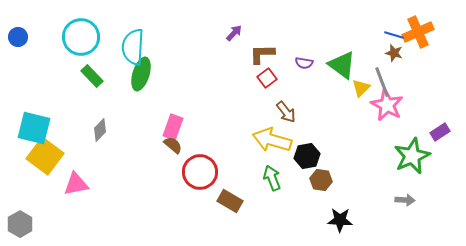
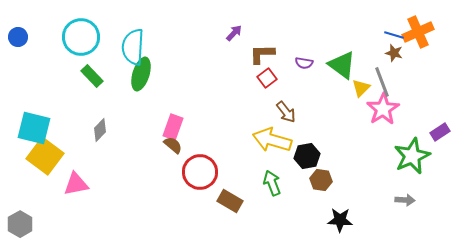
pink star: moved 4 px left, 4 px down; rotated 12 degrees clockwise
green arrow: moved 5 px down
